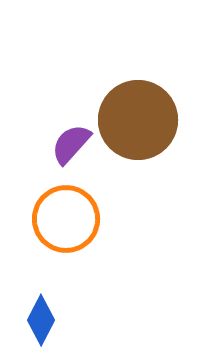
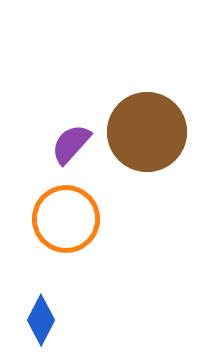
brown circle: moved 9 px right, 12 px down
